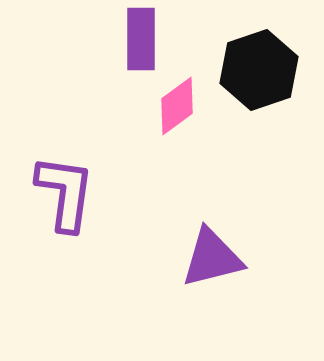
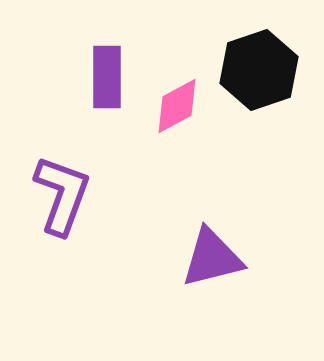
purple rectangle: moved 34 px left, 38 px down
pink diamond: rotated 8 degrees clockwise
purple L-shape: moved 3 px left, 2 px down; rotated 12 degrees clockwise
